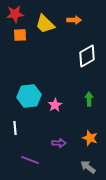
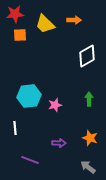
pink star: rotated 16 degrees clockwise
